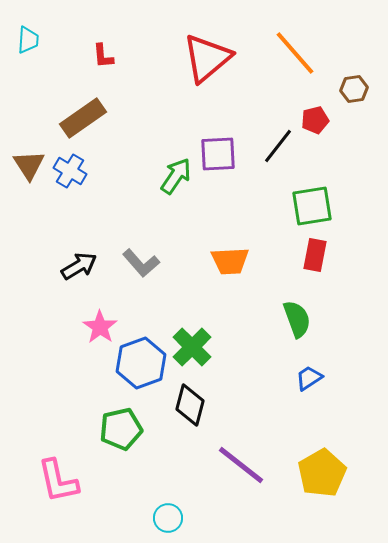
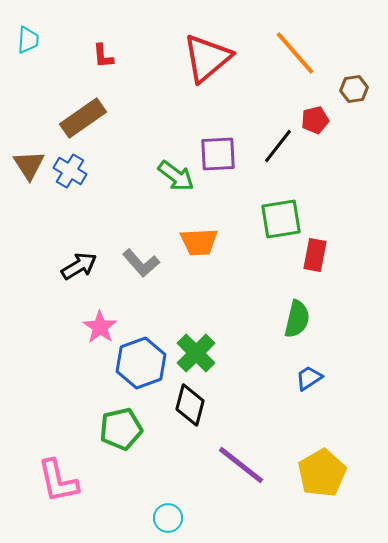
green arrow: rotated 93 degrees clockwise
green square: moved 31 px left, 13 px down
orange trapezoid: moved 31 px left, 19 px up
green semicircle: rotated 33 degrees clockwise
green cross: moved 4 px right, 6 px down
